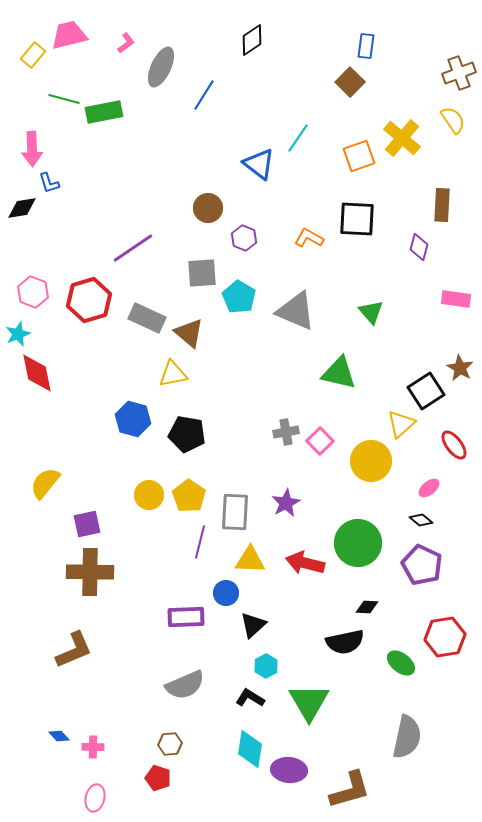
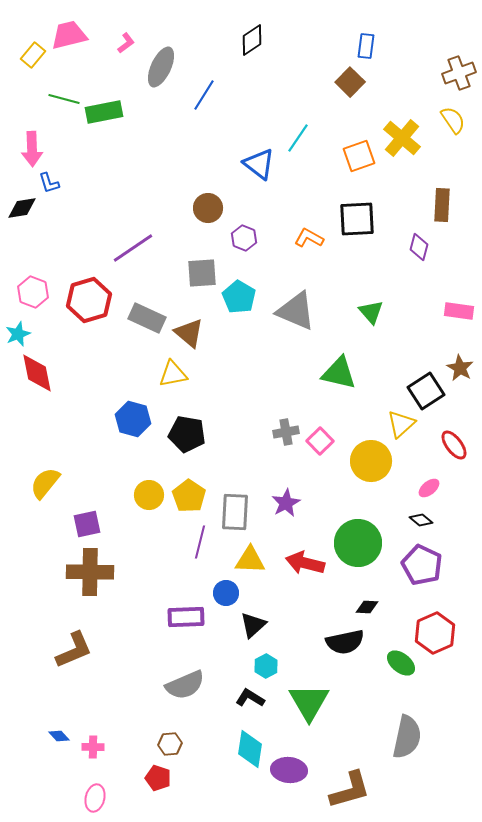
black square at (357, 219): rotated 6 degrees counterclockwise
pink rectangle at (456, 299): moved 3 px right, 12 px down
red hexagon at (445, 637): moved 10 px left, 4 px up; rotated 15 degrees counterclockwise
